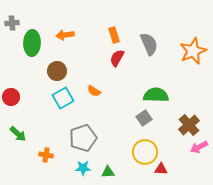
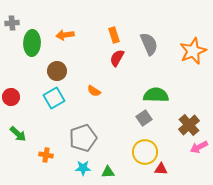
cyan square: moved 9 px left
